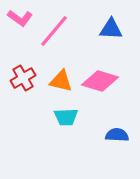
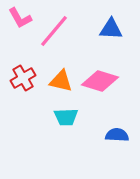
pink L-shape: rotated 25 degrees clockwise
